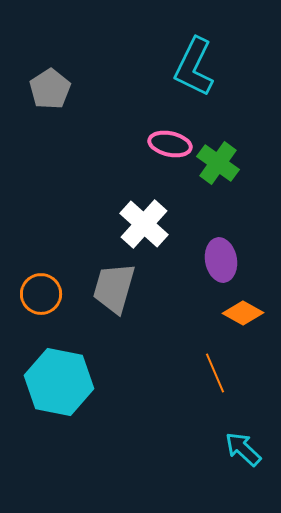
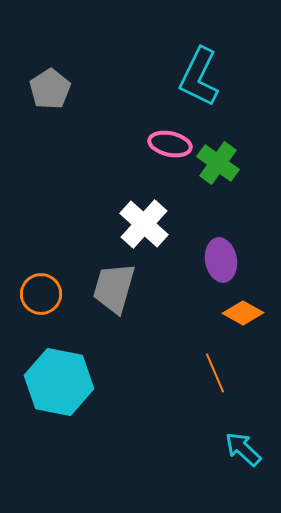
cyan L-shape: moved 5 px right, 10 px down
